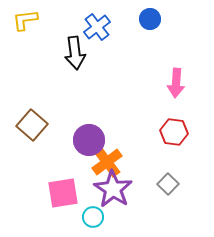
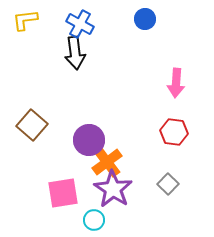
blue circle: moved 5 px left
blue cross: moved 17 px left, 3 px up; rotated 24 degrees counterclockwise
cyan circle: moved 1 px right, 3 px down
